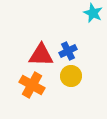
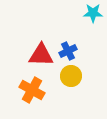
cyan star: rotated 24 degrees counterclockwise
orange cross: moved 5 px down
